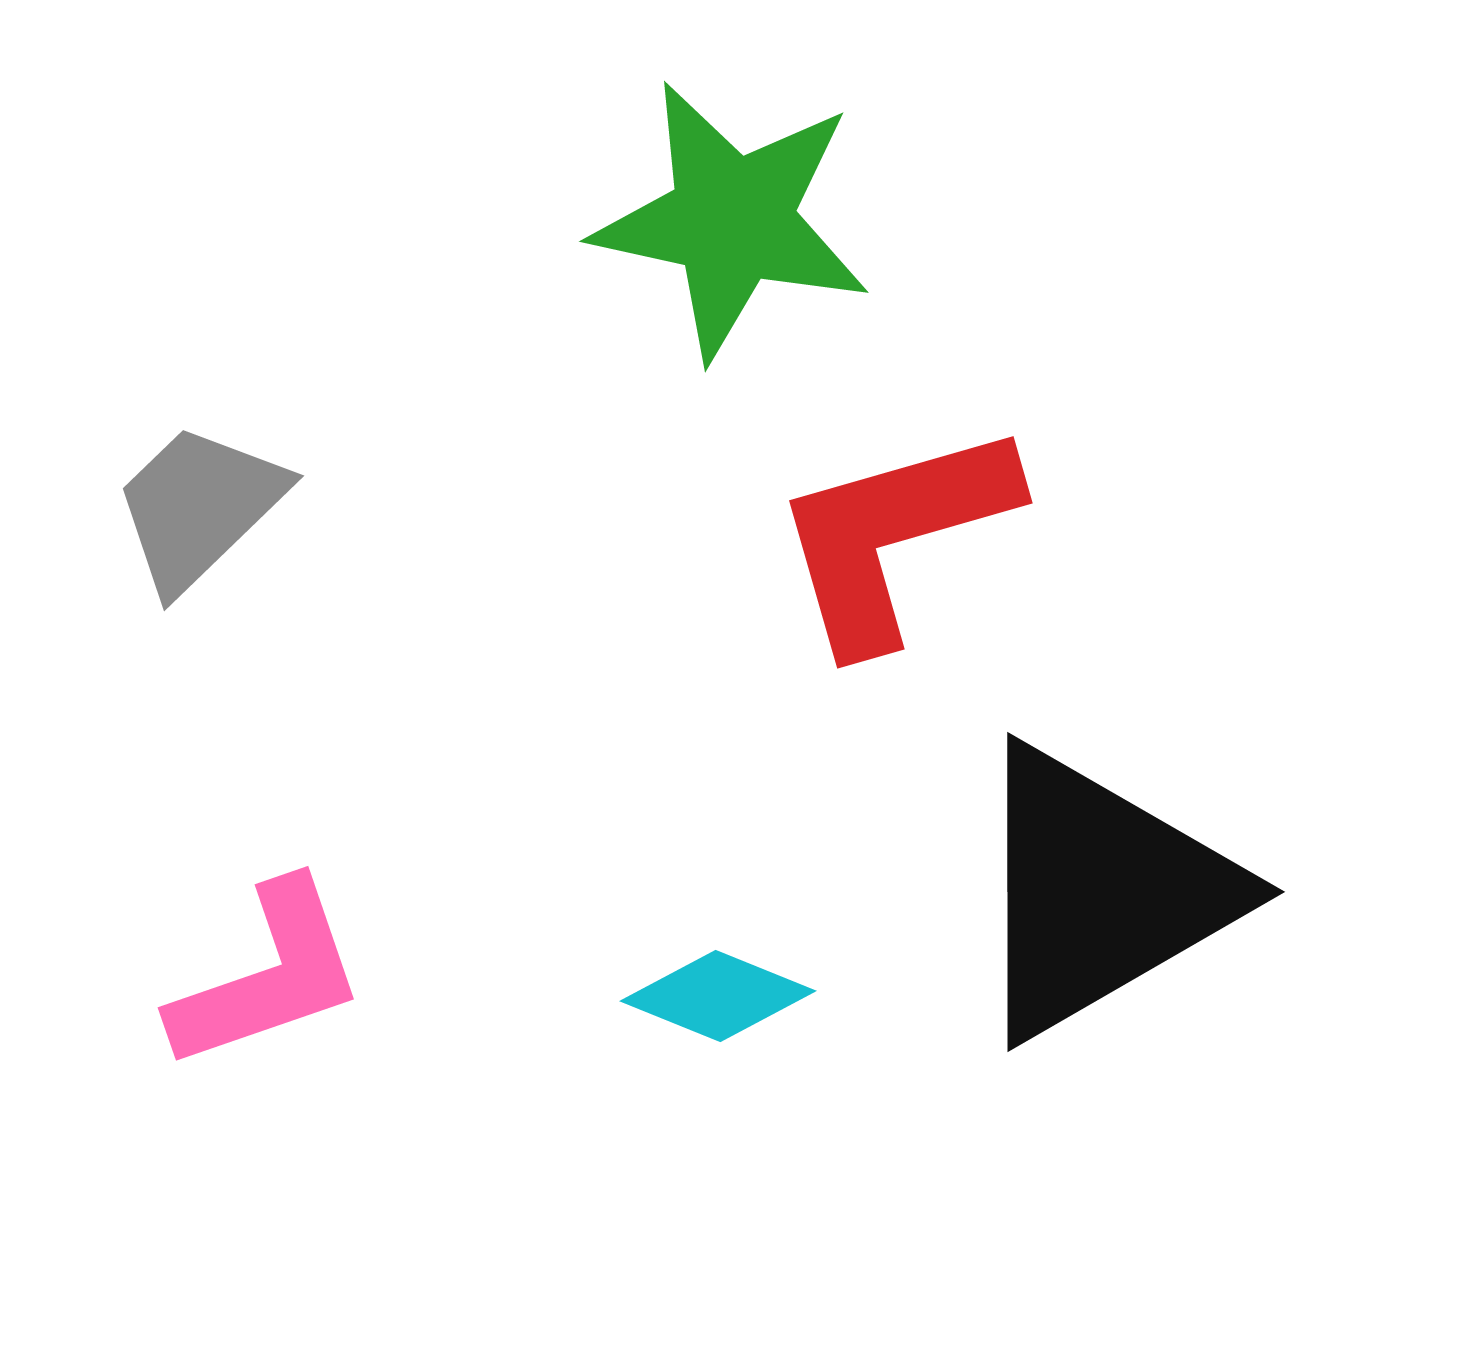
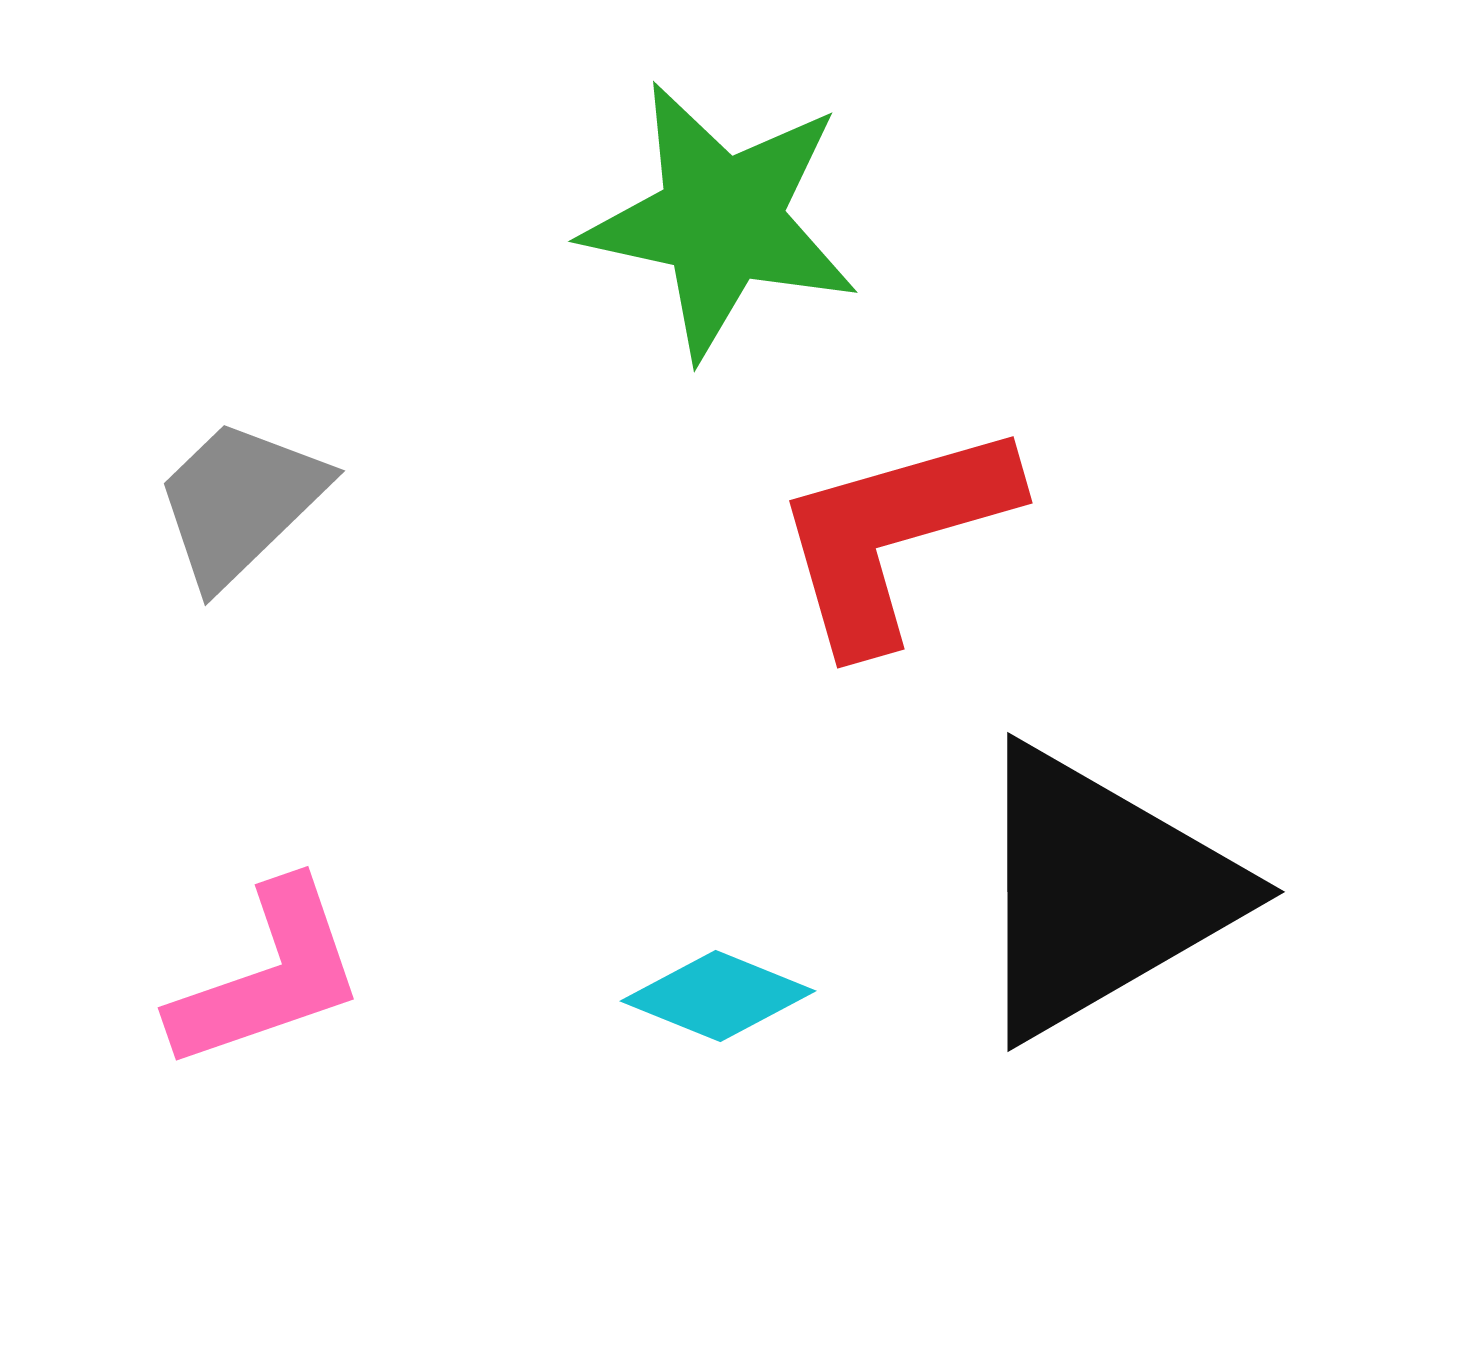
green star: moved 11 px left
gray trapezoid: moved 41 px right, 5 px up
